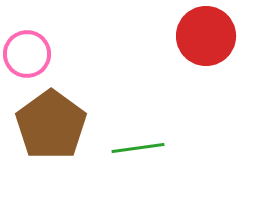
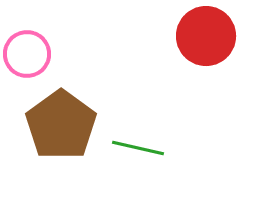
brown pentagon: moved 10 px right
green line: rotated 21 degrees clockwise
